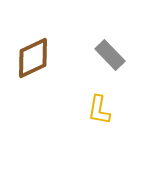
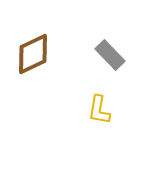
brown diamond: moved 4 px up
